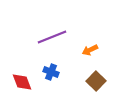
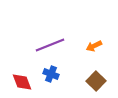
purple line: moved 2 px left, 8 px down
orange arrow: moved 4 px right, 4 px up
blue cross: moved 2 px down
